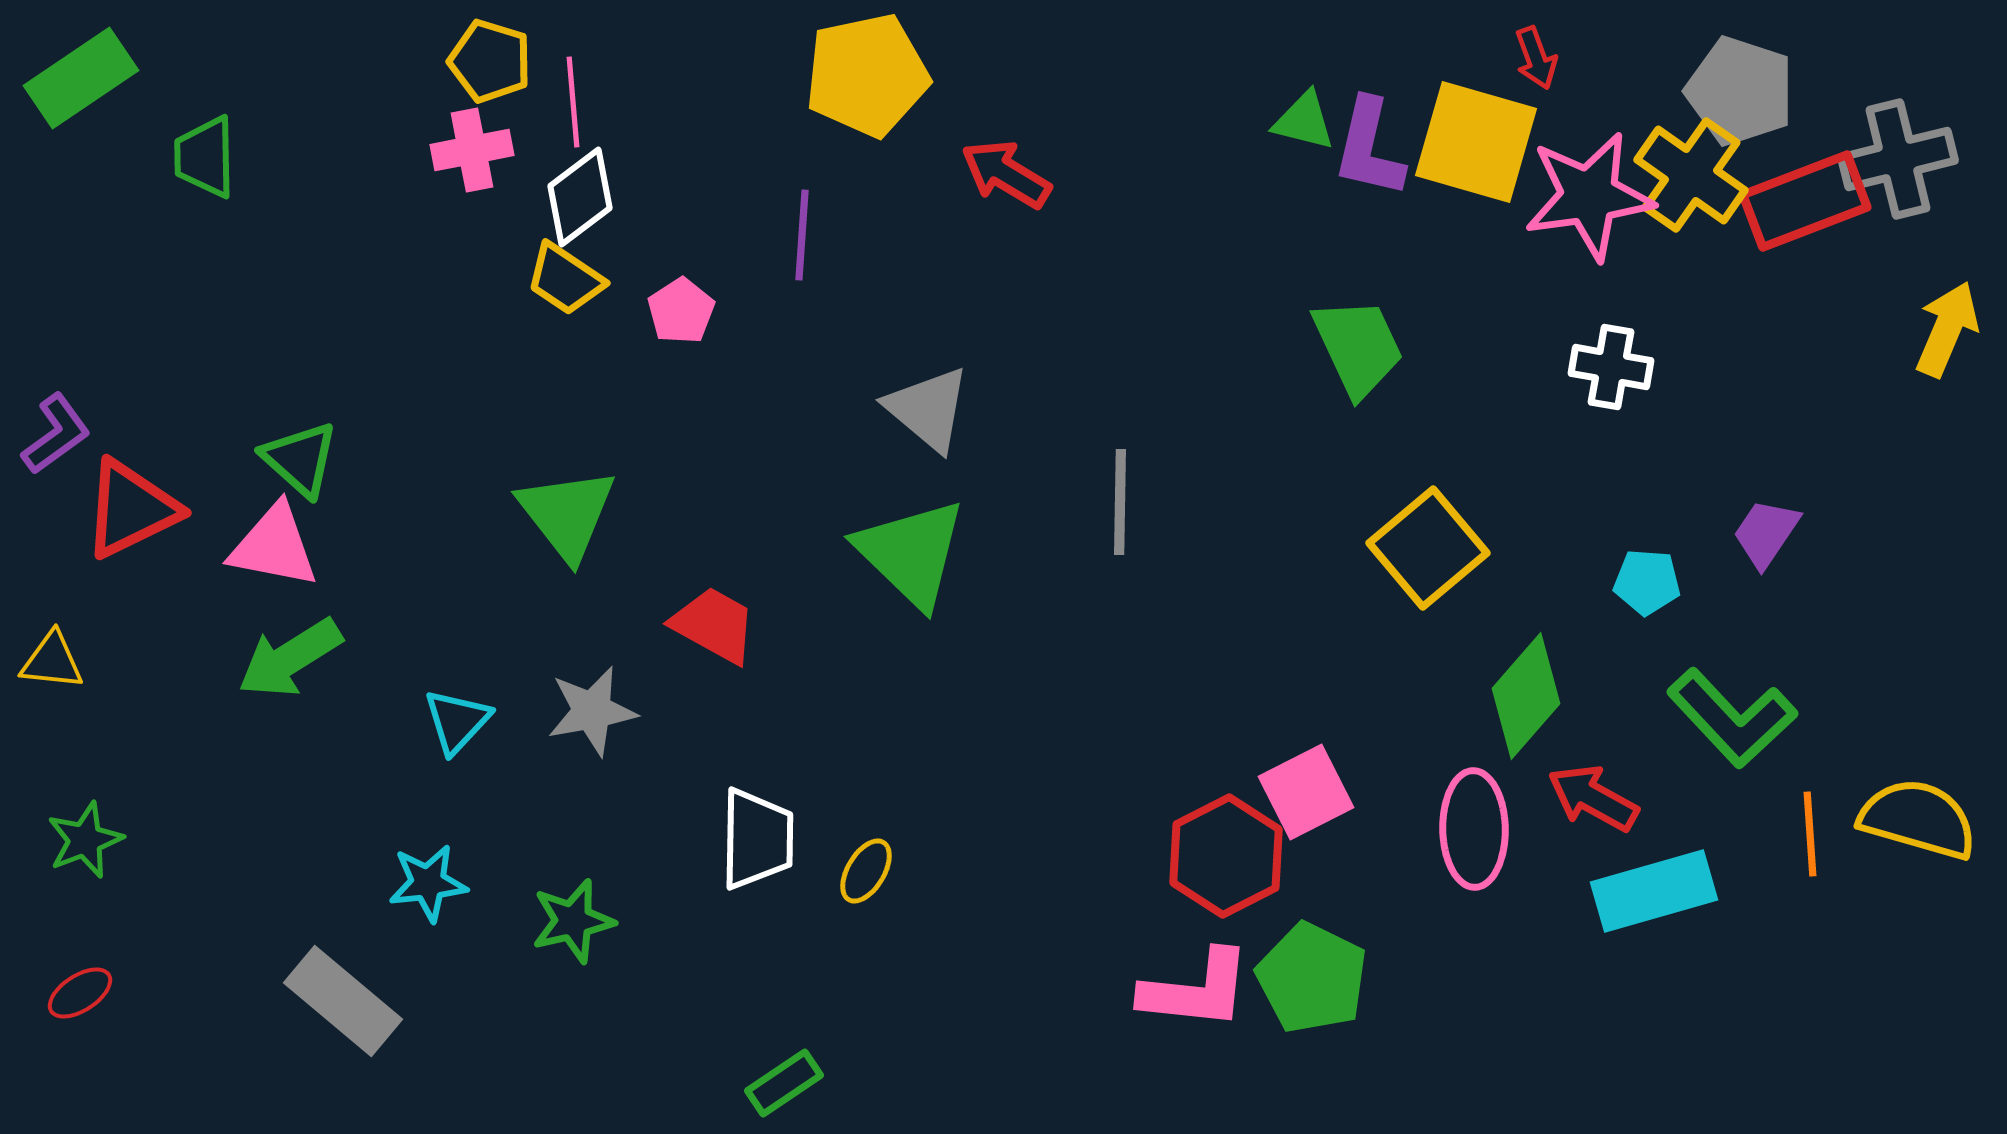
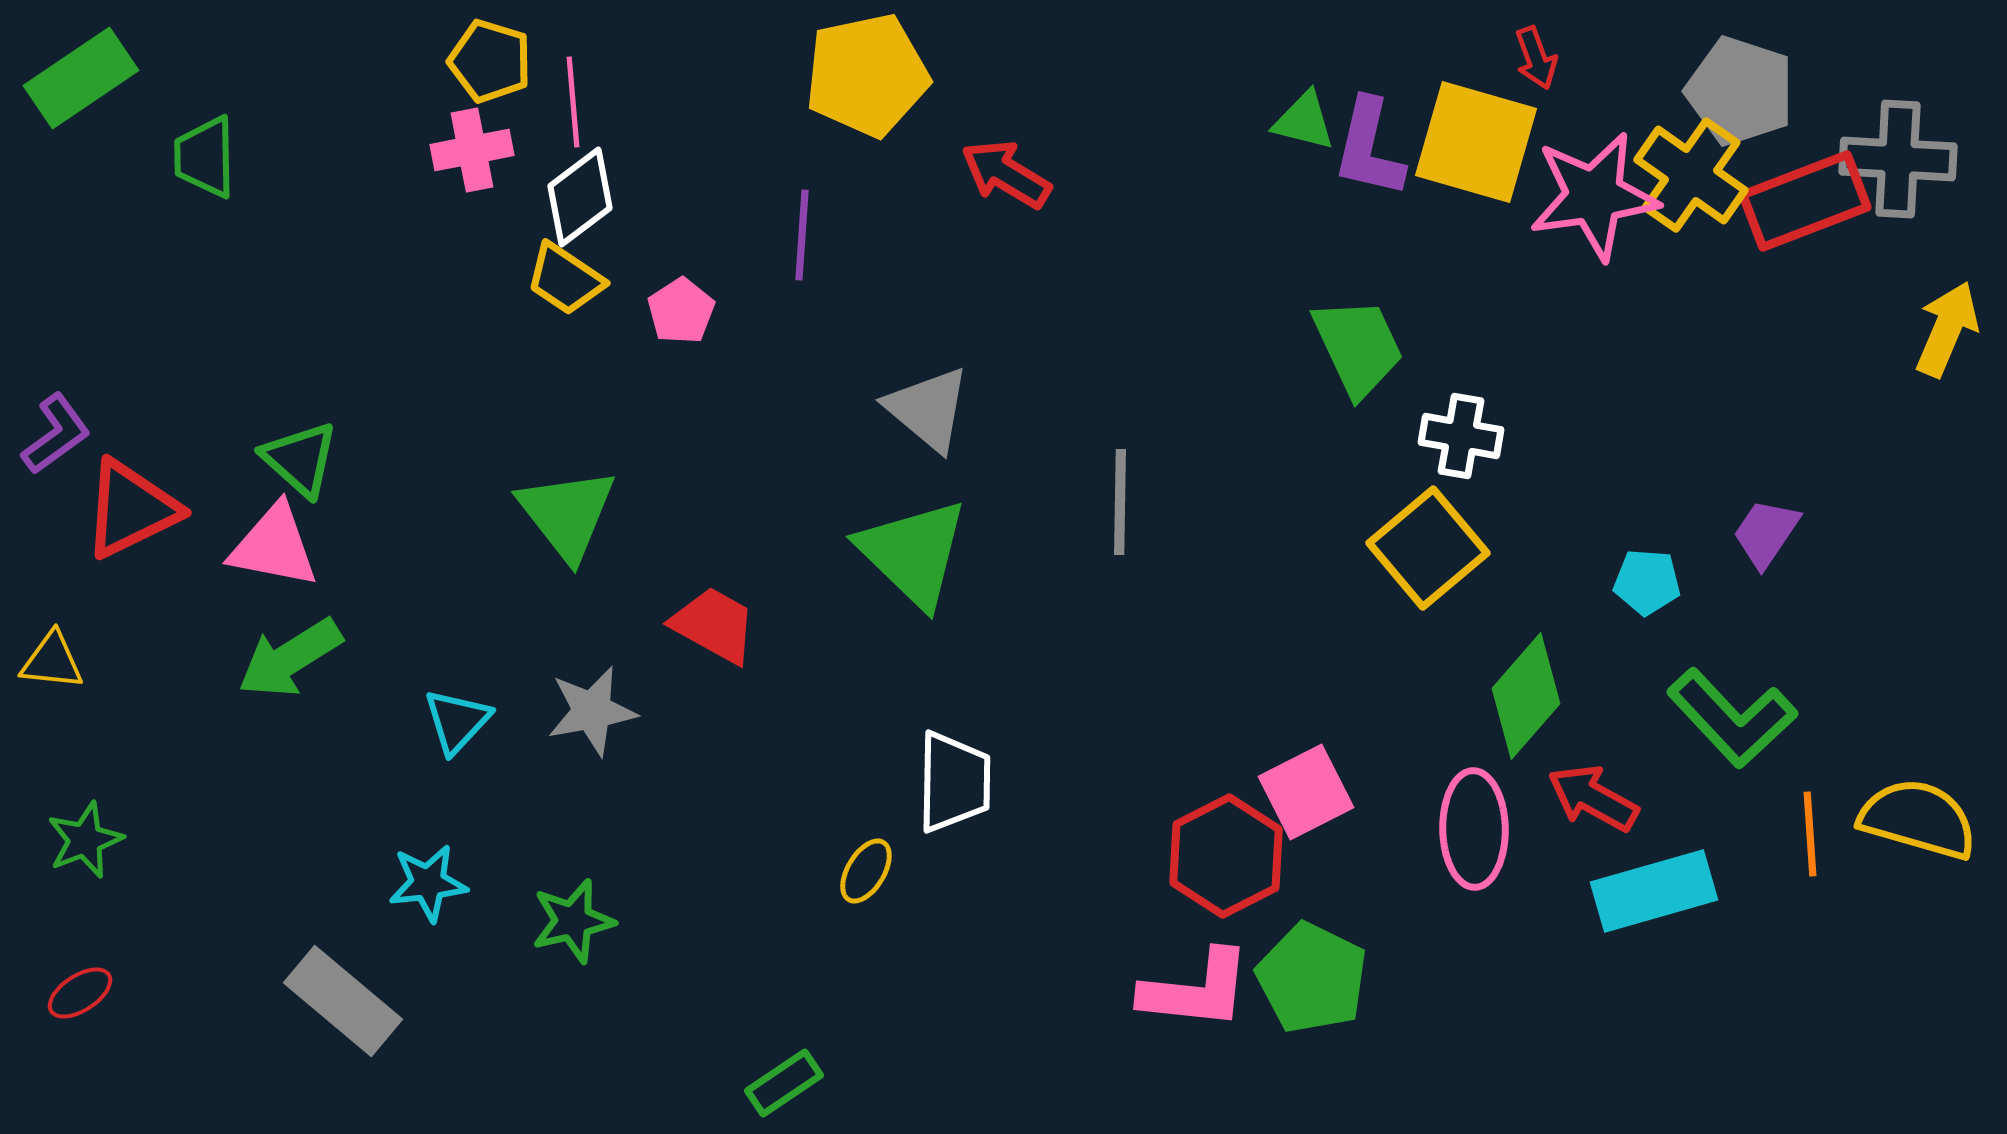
gray cross at (1898, 159): rotated 17 degrees clockwise
pink star at (1589, 196): moved 5 px right
white cross at (1611, 367): moved 150 px left, 69 px down
green triangle at (911, 553): moved 2 px right
white trapezoid at (757, 839): moved 197 px right, 57 px up
